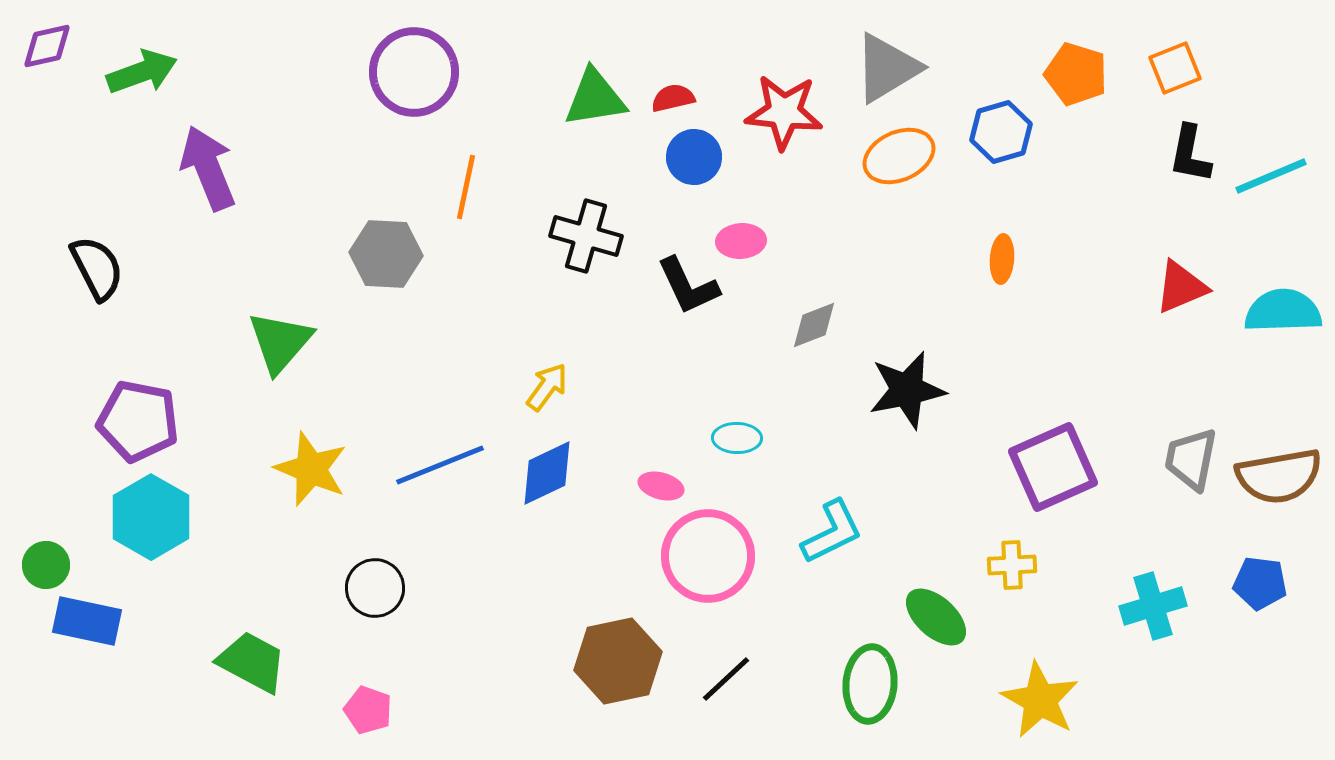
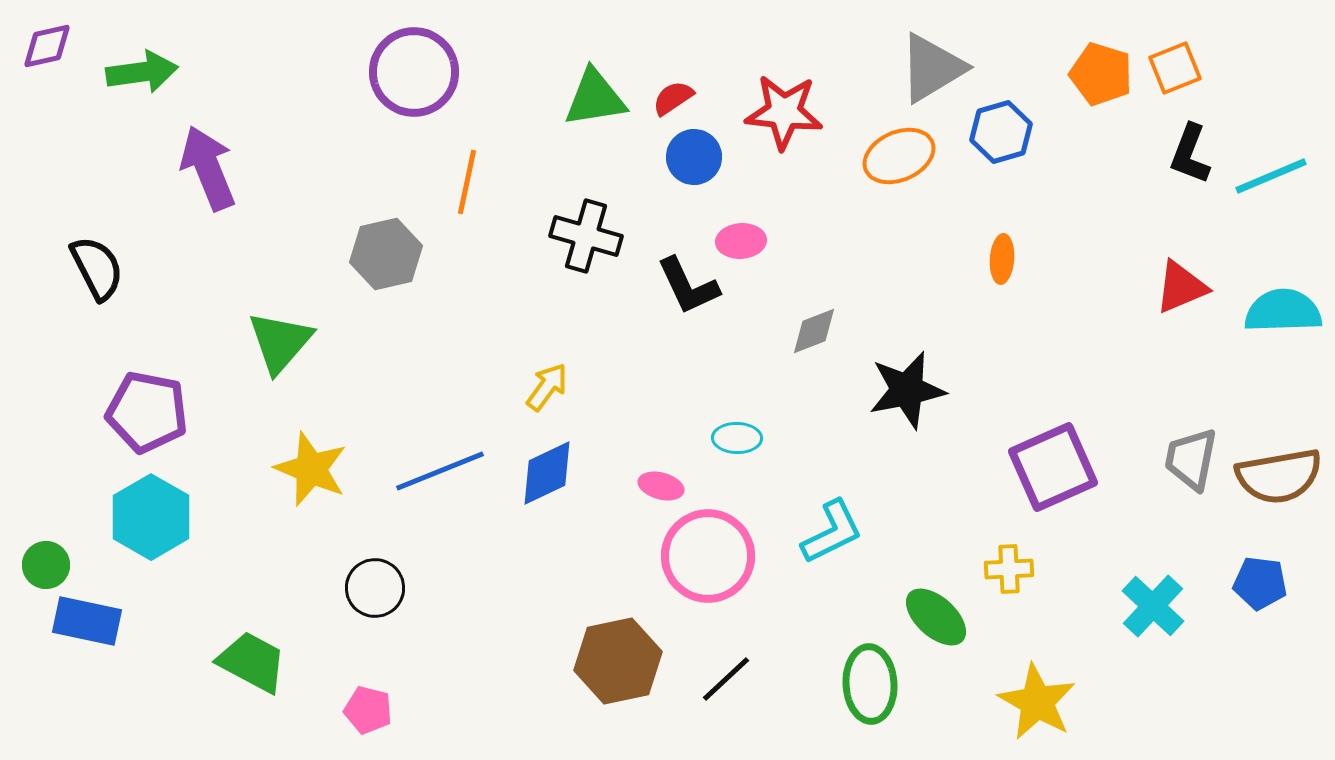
gray triangle at (887, 68): moved 45 px right
green arrow at (142, 72): rotated 12 degrees clockwise
orange pentagon at (1076, 74): moved 25 px right
red semicircle at (673, 98): rotated 21 degrees counterclockwise
black L-shape at (1190, 154): rotated 10 degrees clockwise
orange line at (466, 187): moved 1 px right, 5 px up
gray hexagon at (386, 254): rotated 16 degrees counterclockwise
gray diamond at (814, 325): moved 6 px down
purple pentagon at (138, 421): moved 9 px right, 9 px up
blue line at (440, 465): moved 6 px down
yellow cross at (1012, 565): moved 3 px left, 4 px down
cyan cross at (1153, 606): rotated 30 degrees counterclockwise
green ellipse at (870, 684): rotated 8 degrees counterclockwise
yellow star at (1040, 700): moved 3 px left, 2 px down
pink pentagon at (368, 710): rotated 6 degrees counterclockwise
